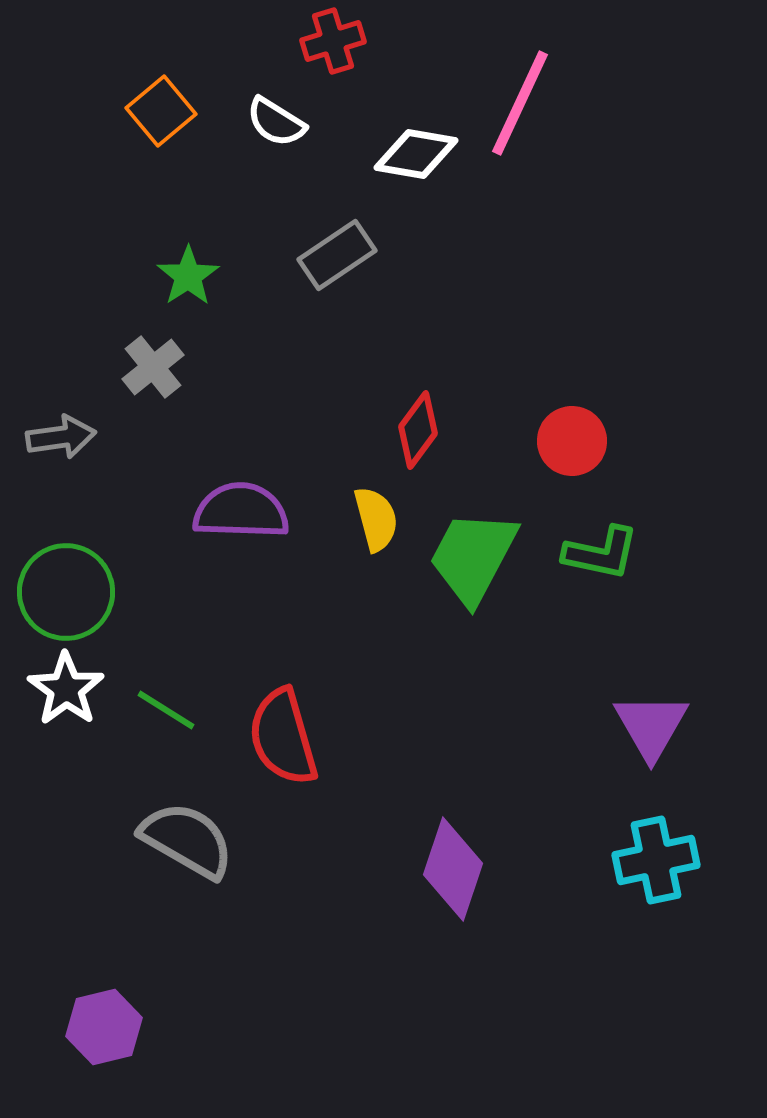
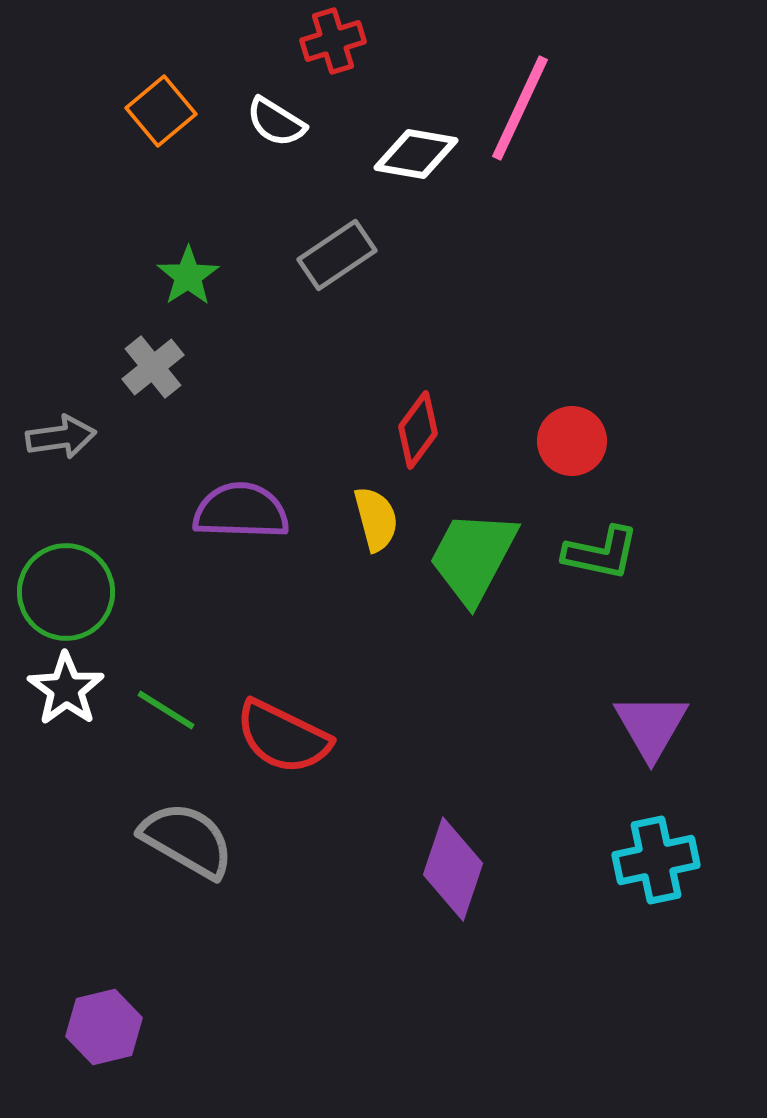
pink line: moved 5 px down
red semicircle: rotated 48 degrees counterclockwise
